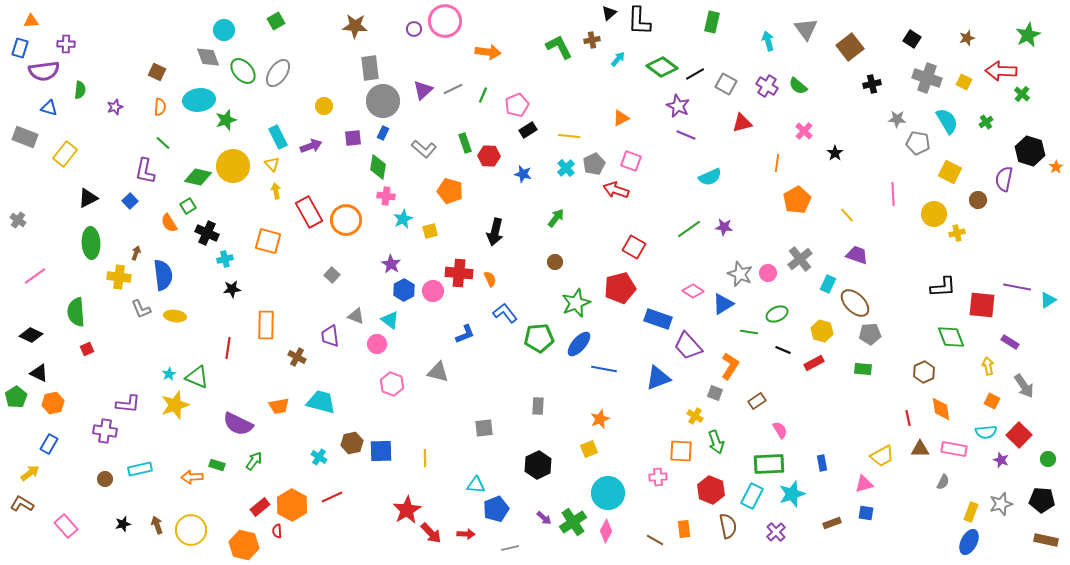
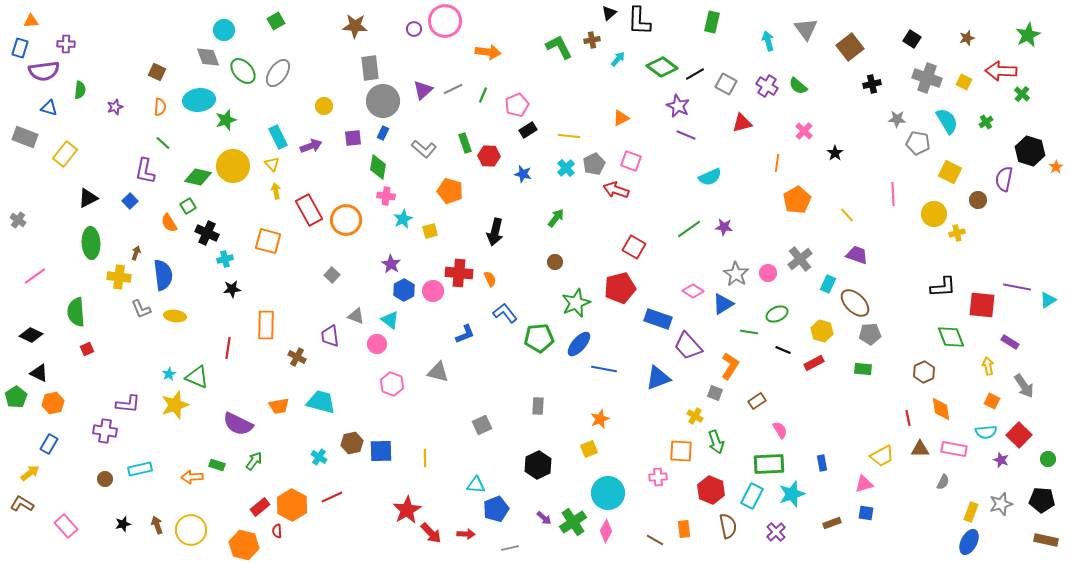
red rectangle at (309, 212): moved 2 px up
gray star at (740, 274): moved 4 px left; rotated 10 degrees clockwise
gray square at (484, 428): moved 2 px left, 3 px up; rotated 18 degrees counterclockwise
